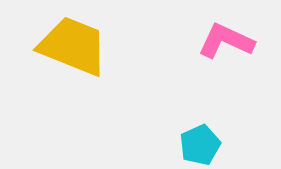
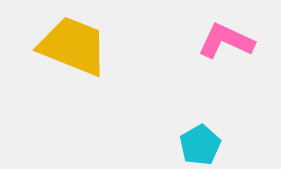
cyan pentagon: rotated 6 degrees counterclockwise
